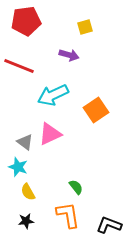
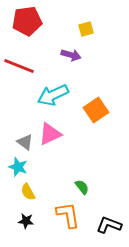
red pentagon: moved 1 px right
yellow square: moved 1 px right, 2 px down
purple arrow: moved 2 px right
green semicircle: moved 6 px right
black star: rotated 14 degrees clockwise
